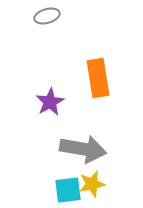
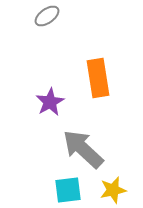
gray ellipse: rotated 20 degrees counterclockwise
gray arrow: rotated 147 degrees counterclockwise
yellow star: moved 21 px right, 6 px down
